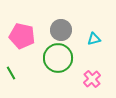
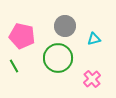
gray circle: moved 4 px right, 4 px up
green line: moved 3 px right, 7 px up
